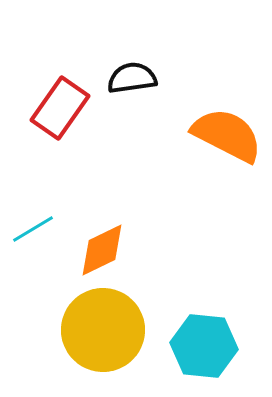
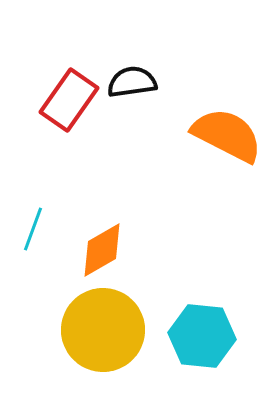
black semicircle: moved 4 px down
red rectangle: moved 9 px right, 8 px up
cyan line: rotated 39 degrees counterclockwise
orange diamond: rotated 4 degrees counterclockwise
cyan hexagon: moved 2 px left, 10 px up
